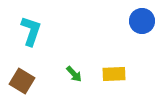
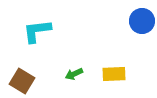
cyan L-shape: moved 6 px right; rotated 116 degrees counterclockwise
green arrow: rotated 108 degrees clockwise
